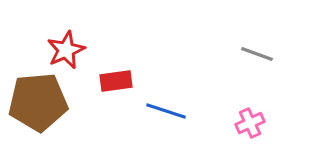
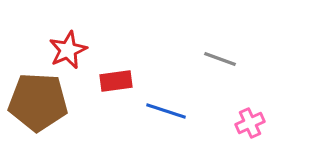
red star: moved 2 px right
gray line: moved 37 px left, 5 px down
brown pentagon: rotated 8 degrees clockwise
